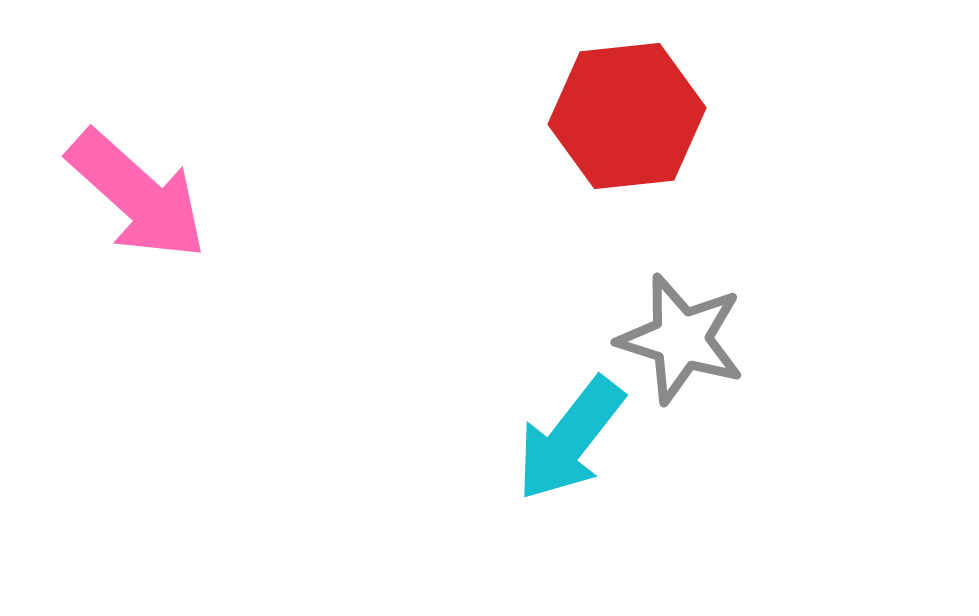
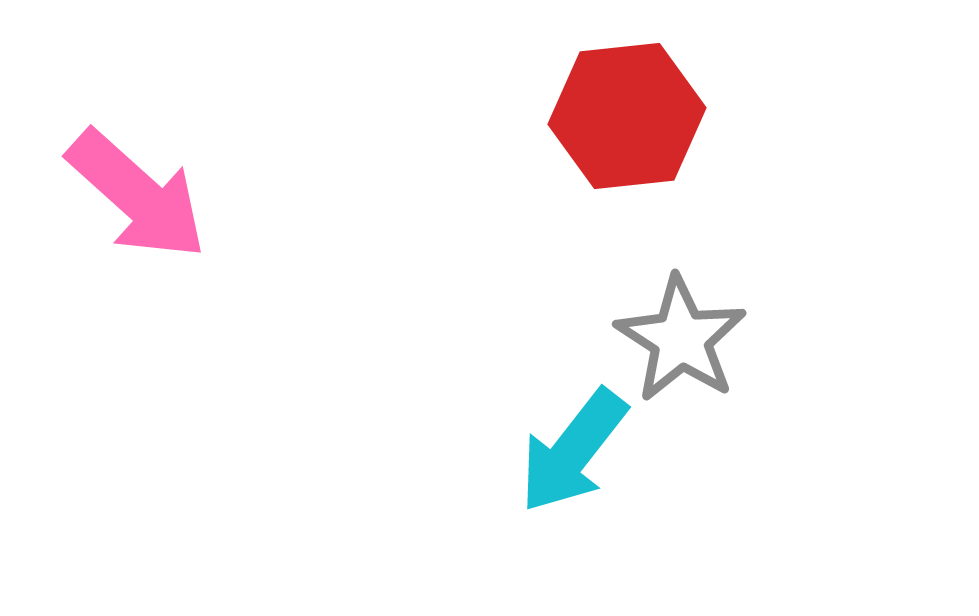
gray star: rotated 16 degrees clockwise
cyan arrow: moved 3 px right, 12 px down
